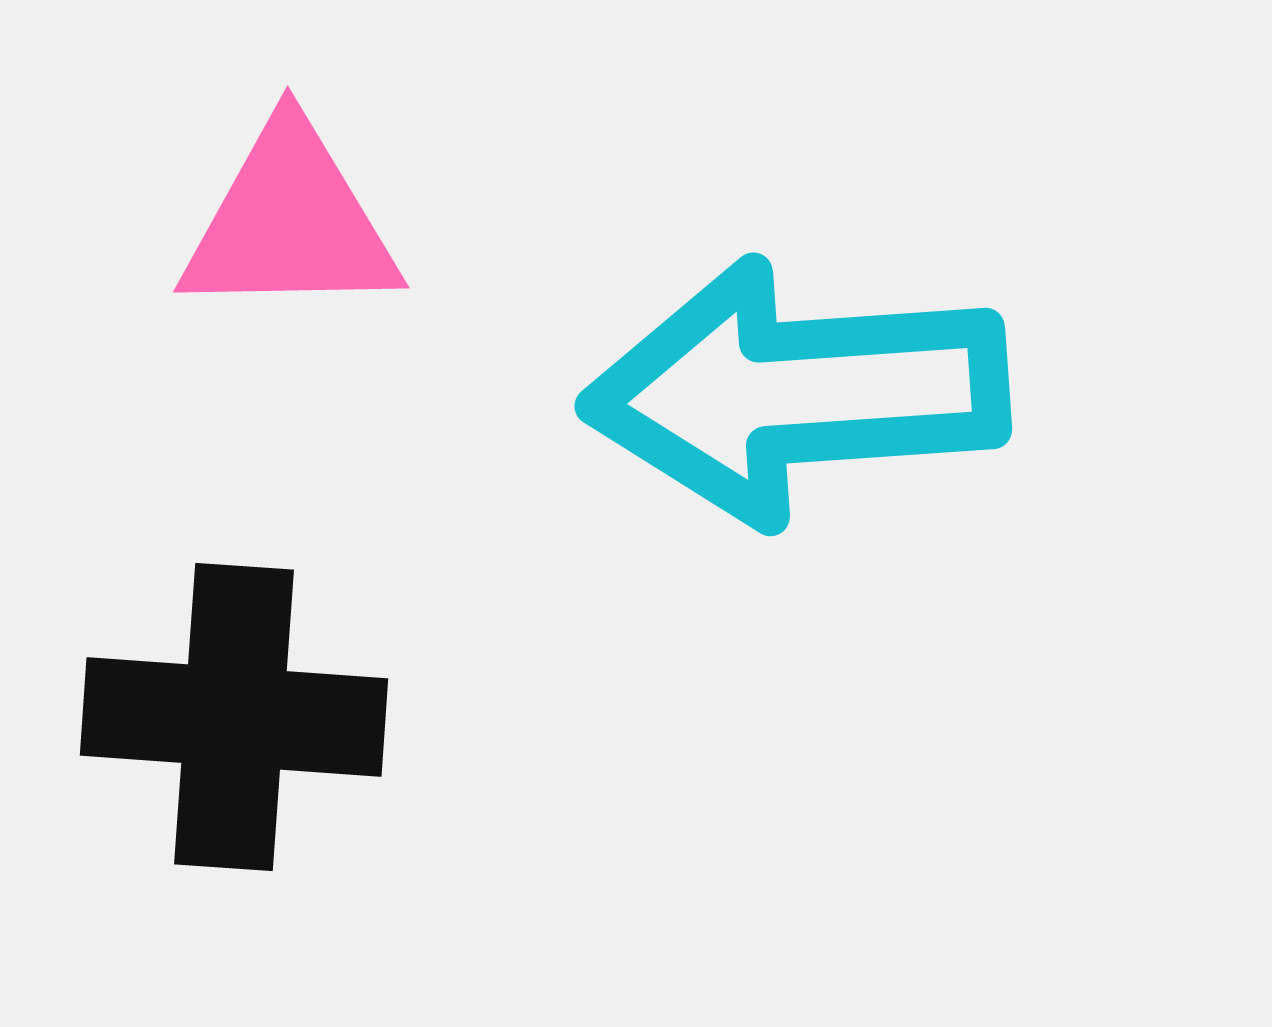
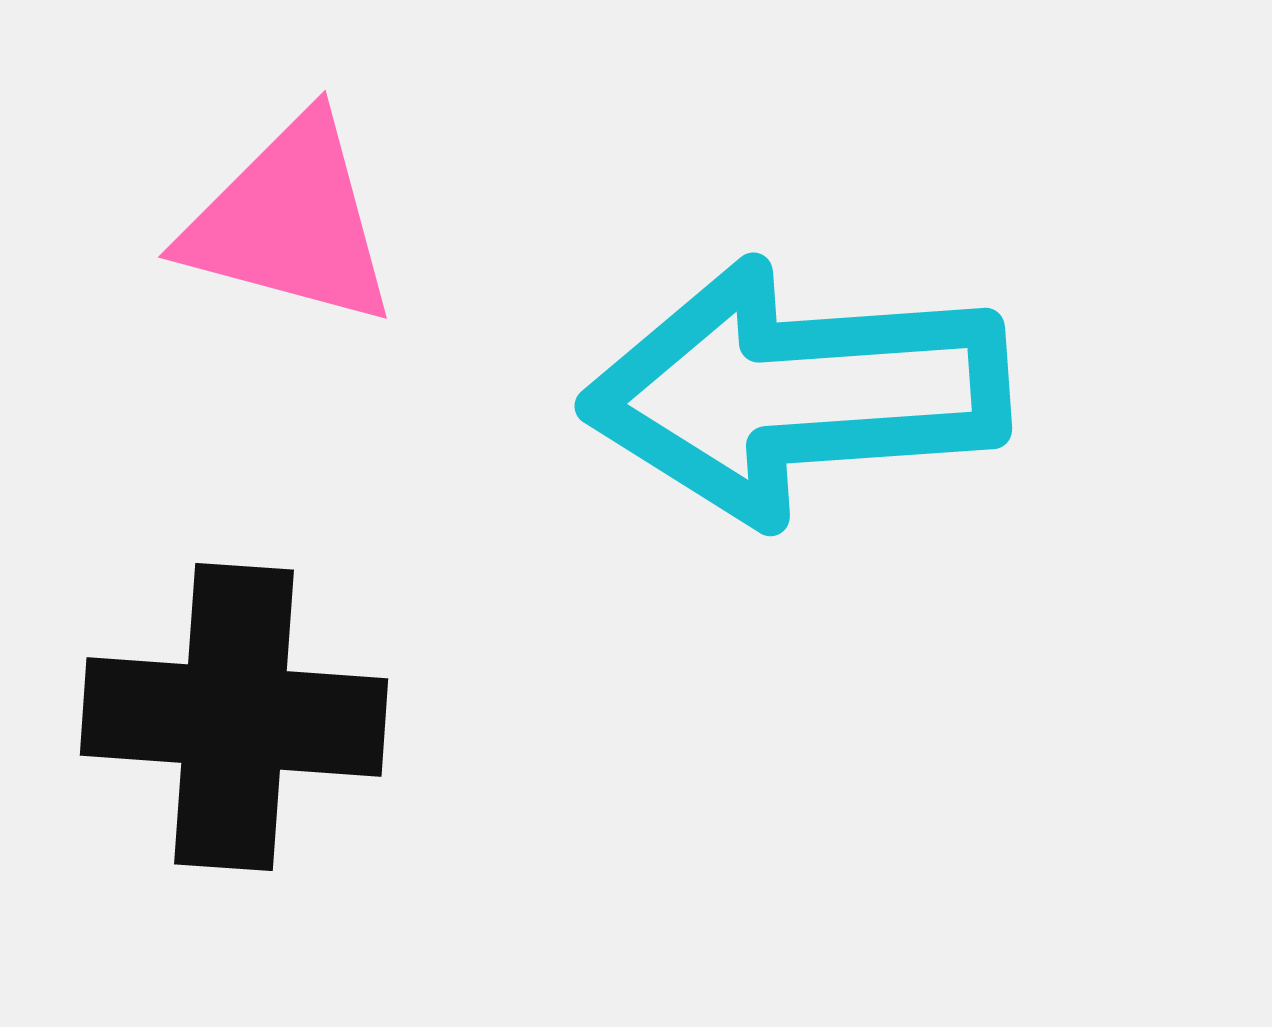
pink triangle: rotated 16 degrees clockwise
